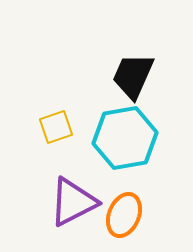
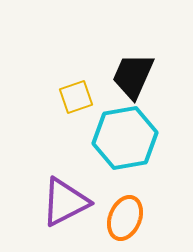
yellow square: moved 20 px right, 30 px up
purple triangle: moved 8 px left
orange ellipse: moved 1 px right, 3 px down
